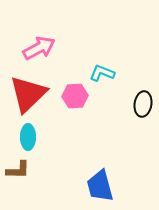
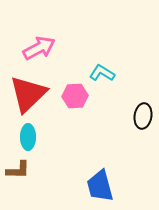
cyan L-shape: rotated 10 degrees clockwise
black ellipse: moved 12 px down
